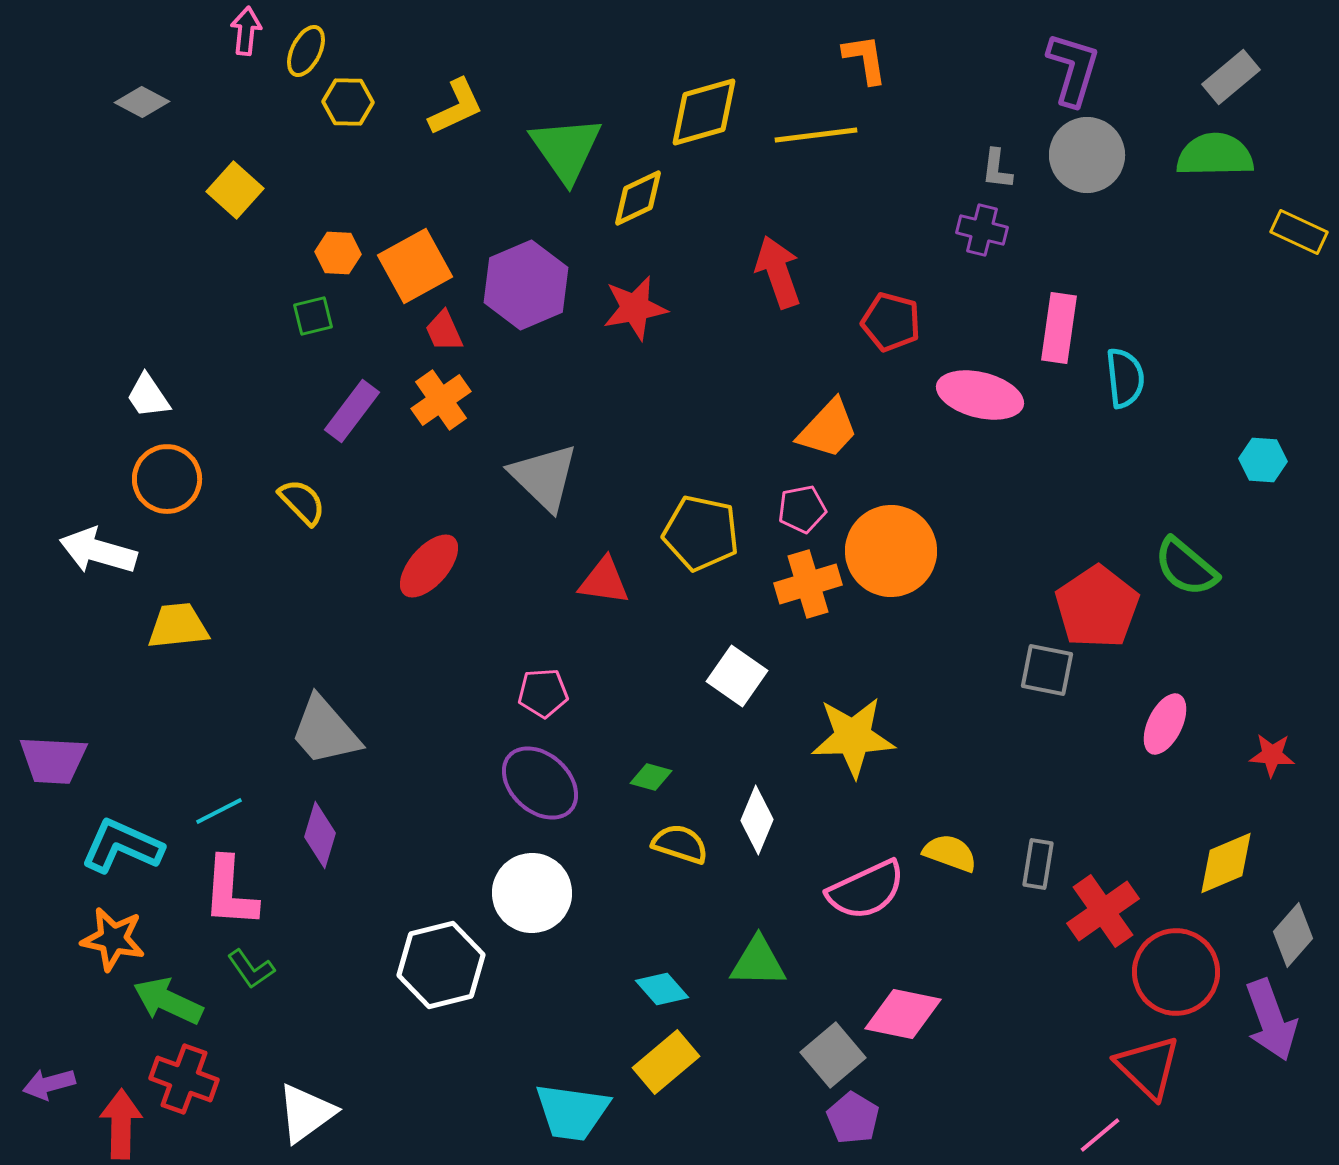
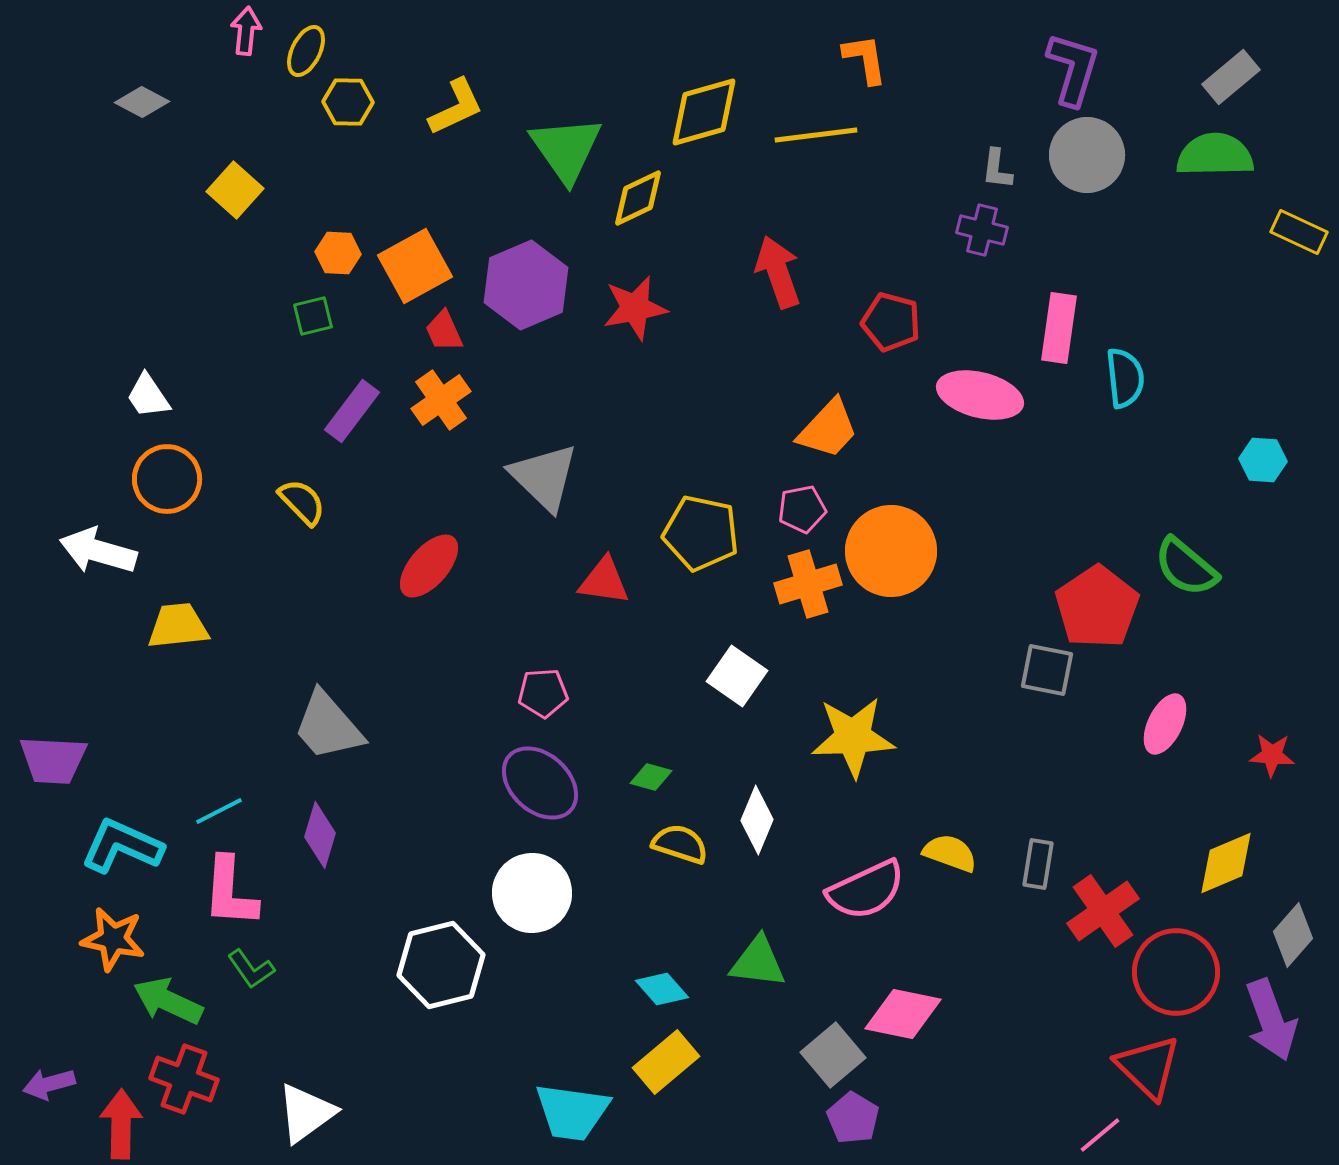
gray trapezoid at (325, 731): moved 3 px right, 5 px up
green triangle at (758, 962): rotated 6 degrees clockwise
